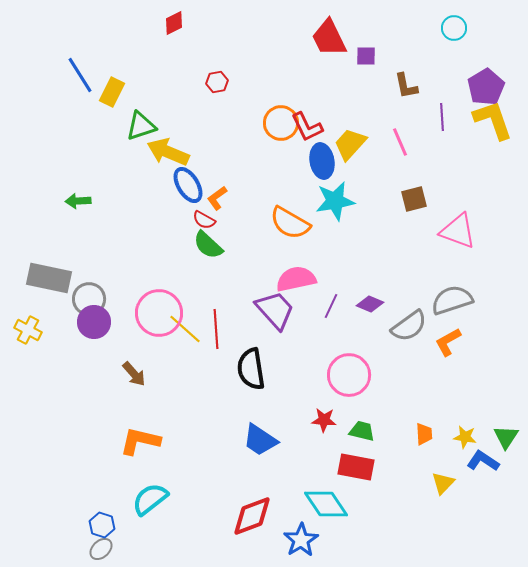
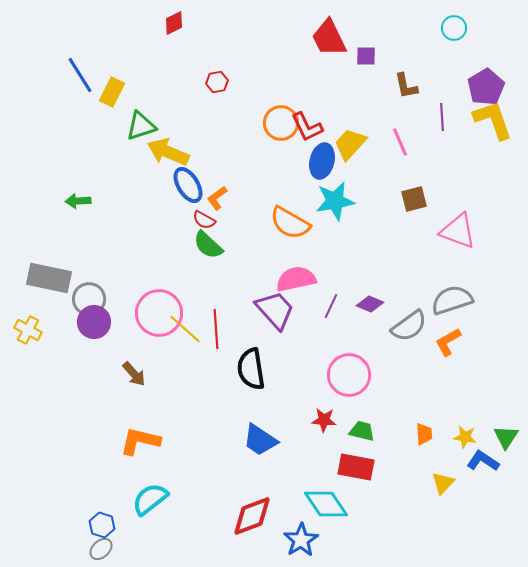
blue ellipse at (322, 161): rotated 24 degrees clockwise
